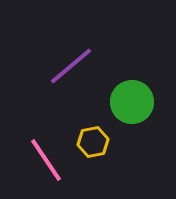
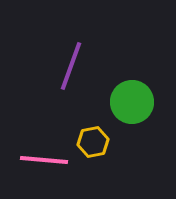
purple line: rotated 30 degrees counterclockwise
pink line: moved 2 px left; rotated 51 degrees counterclockwise
